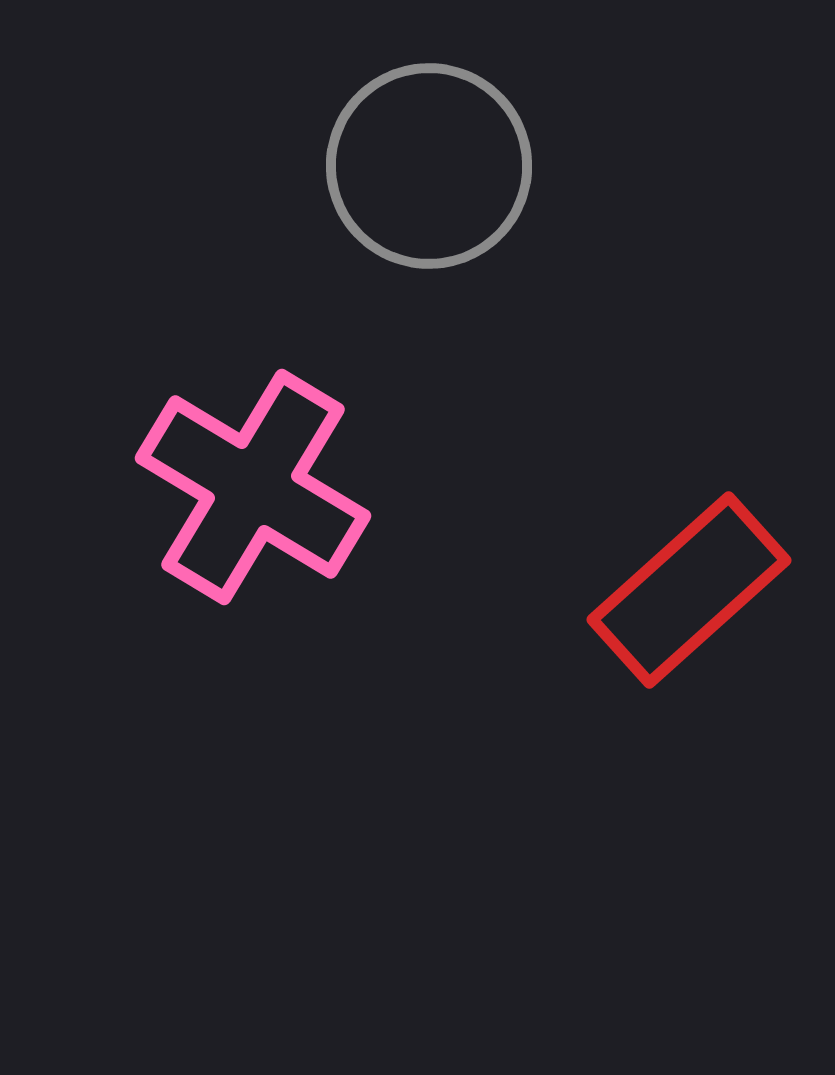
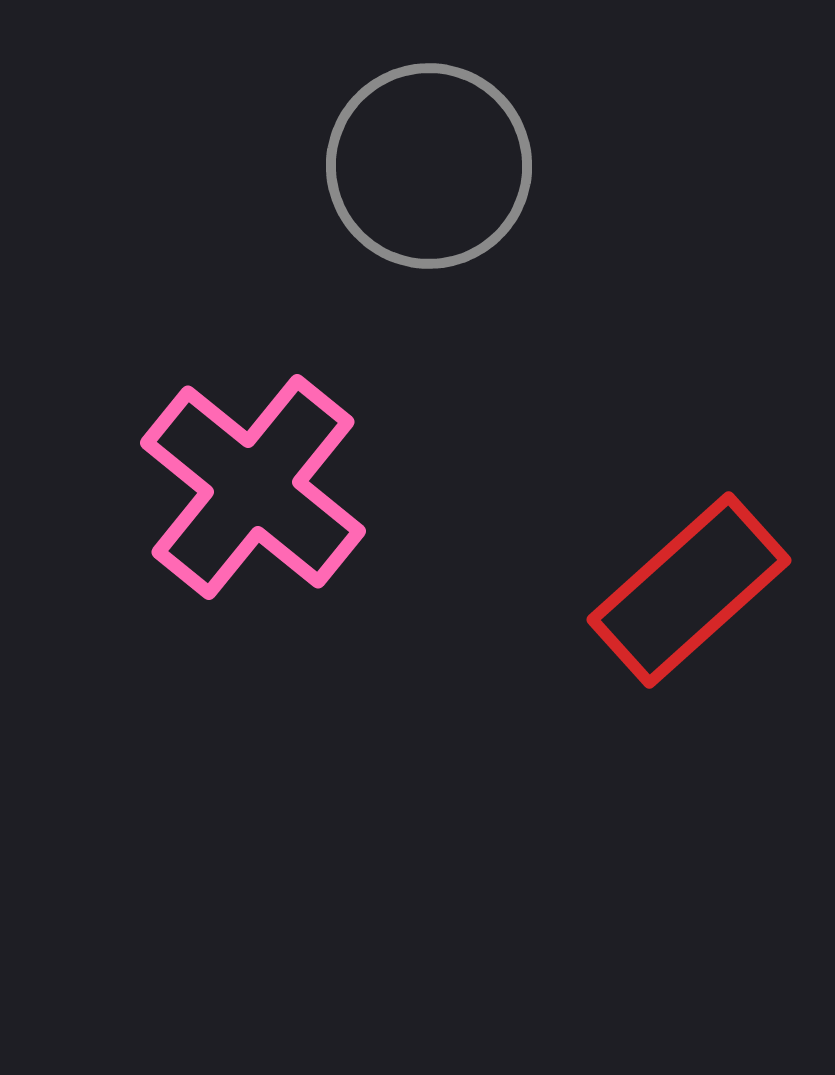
pink cross: rotated 8 degrees clockwise
